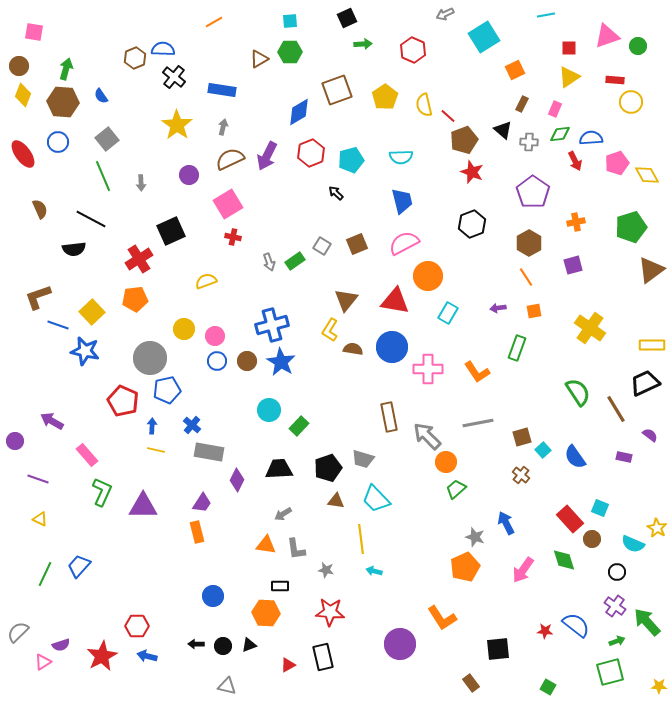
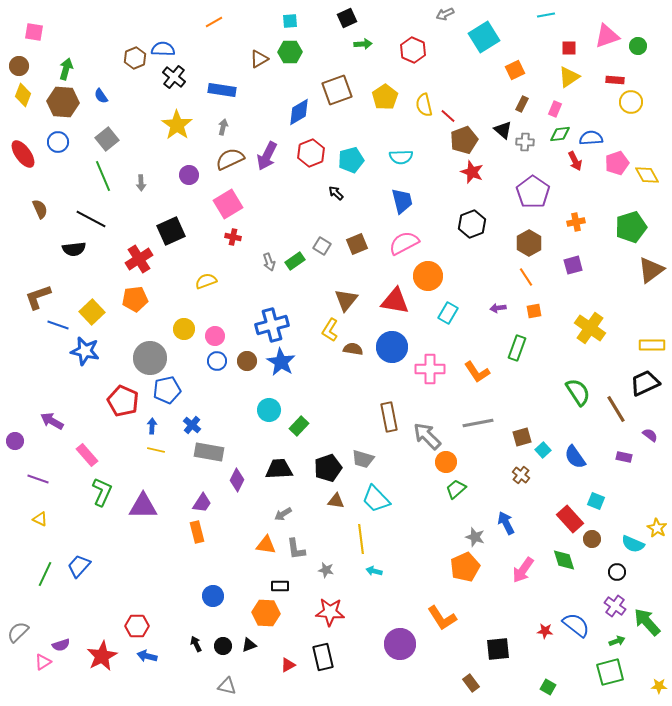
gray cross at (529, 142): moved 4 px left
pink cross at (428, 369): moved 2 px right
cyan square at (600, 508): moved 4 px left, 7 px up
black arrow at (196, 644): rotated 63 degrees clockwise
